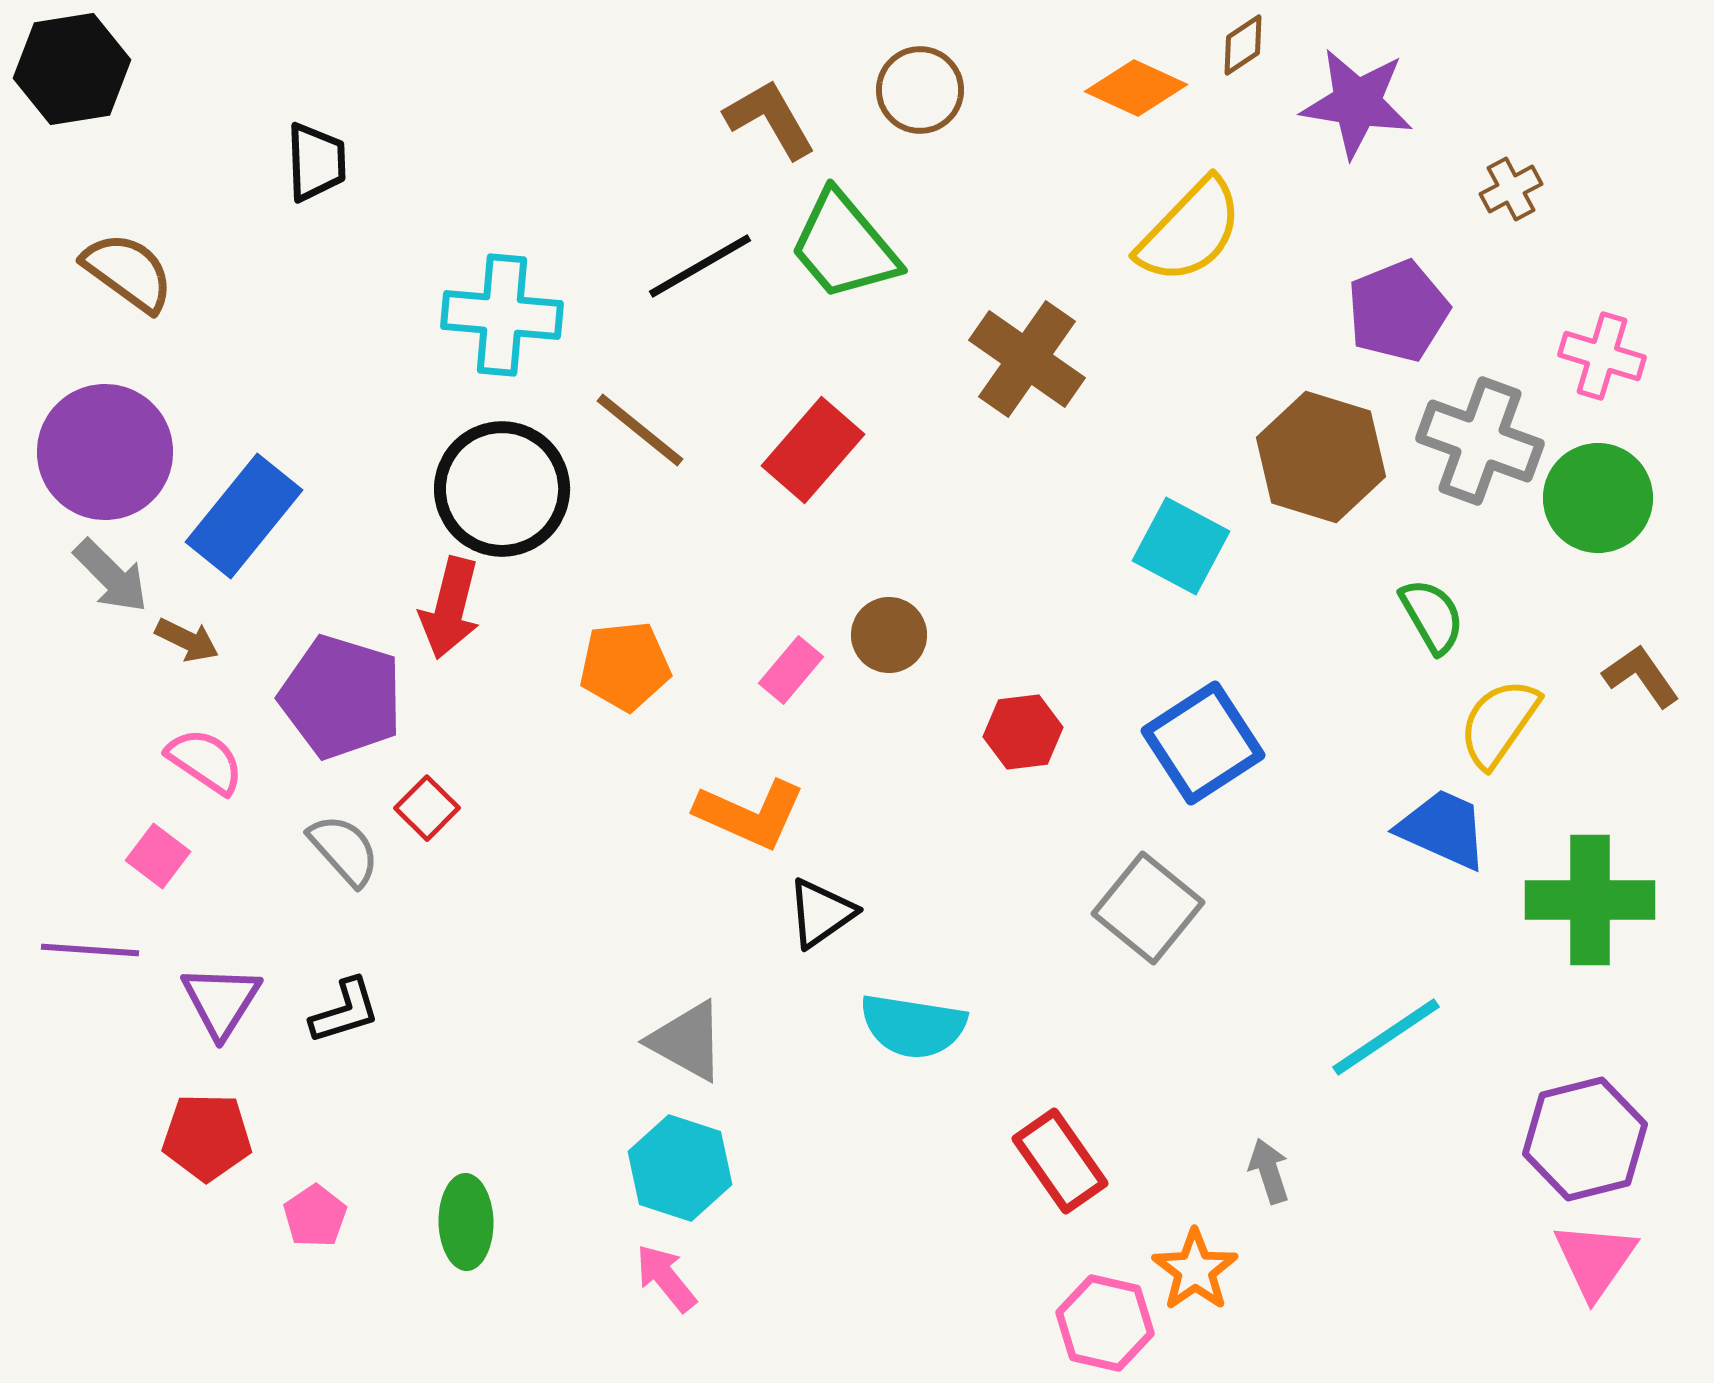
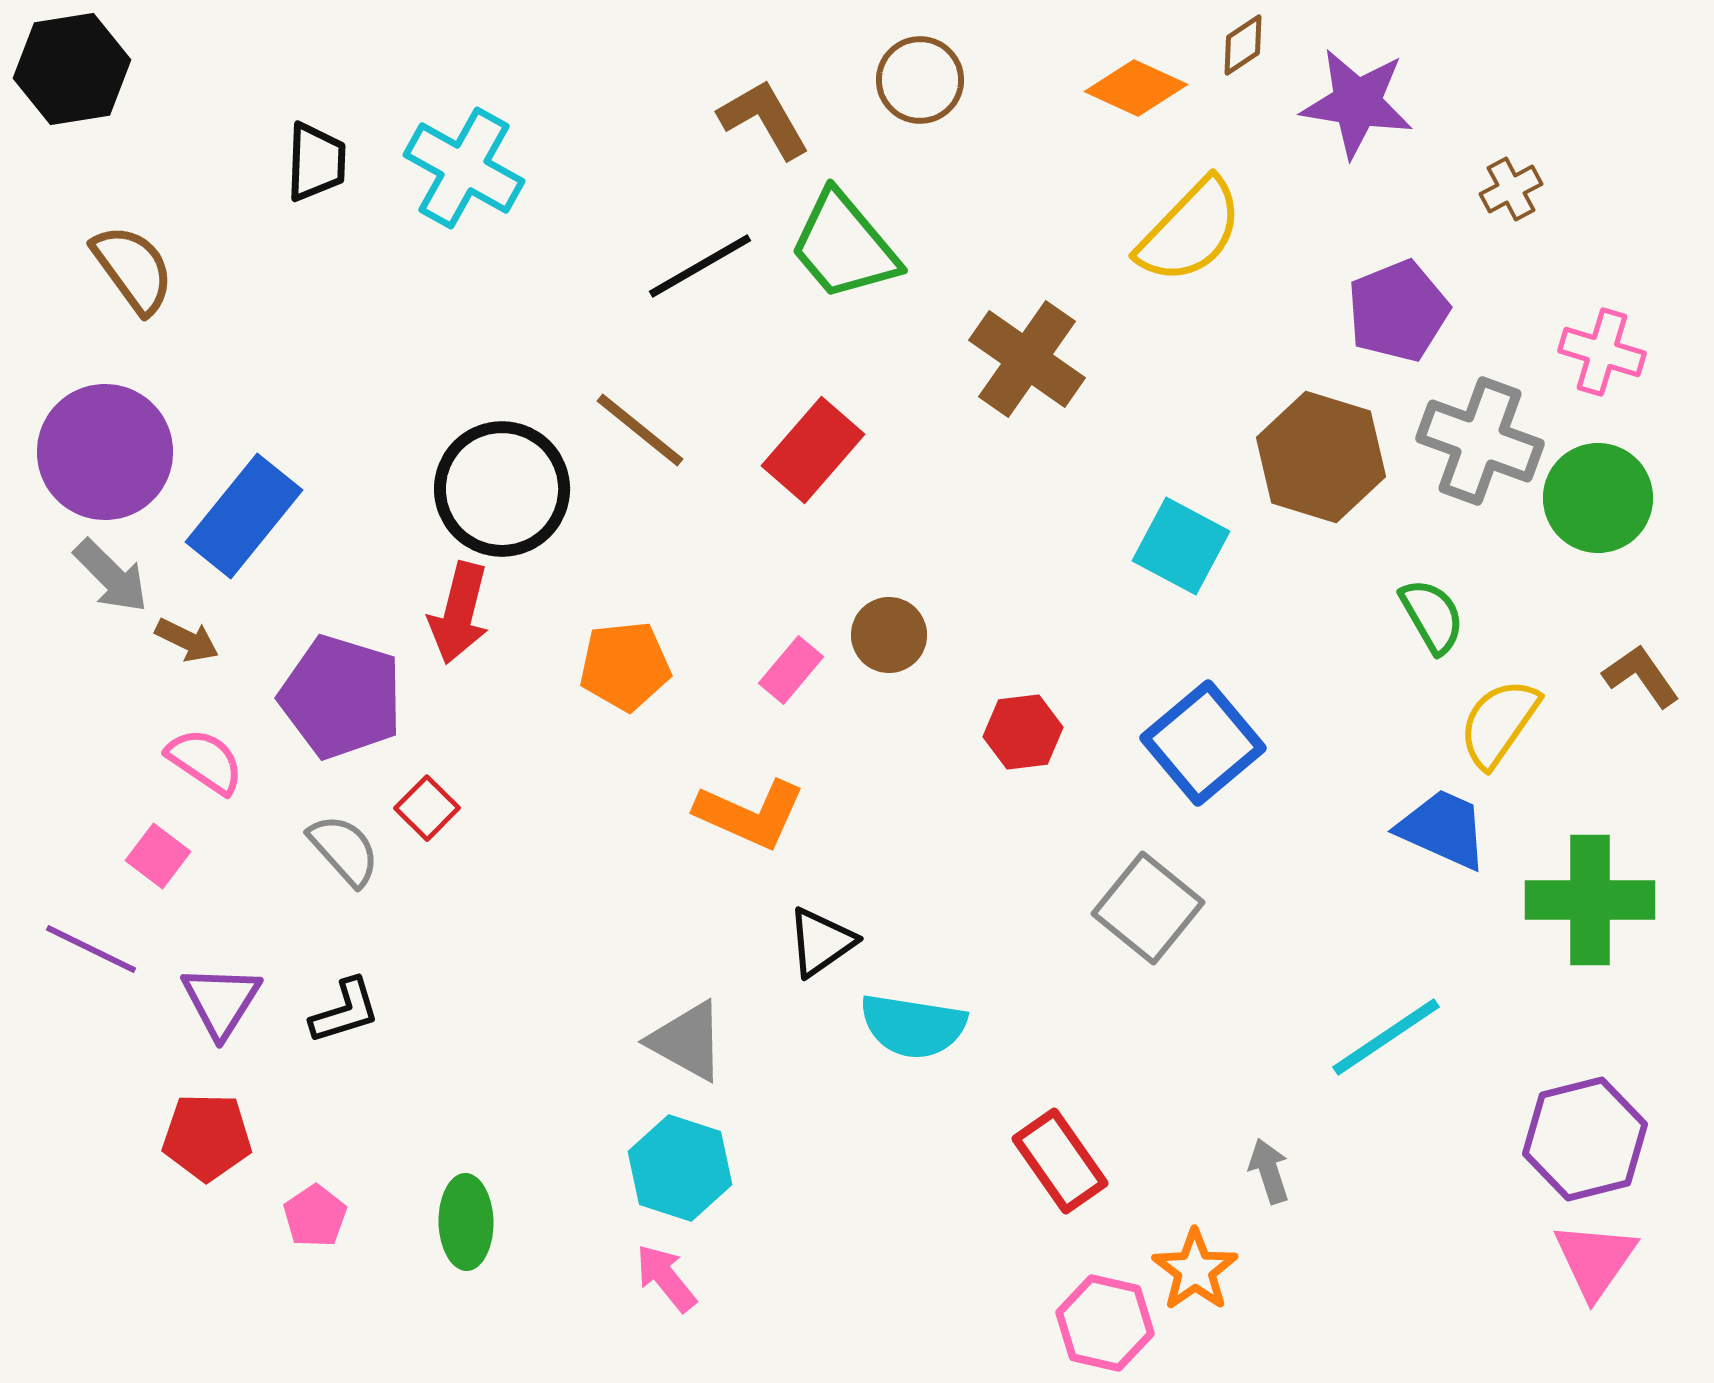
brown circle at (920, 90): moved 10 px up
brown L-shape at (770, 119): moved 6 px left
black trapezoid at (316, 162): rotated 4 degrees clockwise
brown semicircle at (128, 272): moved 5 px right, 3 px up; rotated 18 degrees clockwise
cyan cross at (502, 315): moved 38 px left, 147 px up; rotated 24 degrees clockwise
pink cross at (1602, 356): moved 4 px up
red arrow at (450, 608): moved 9 px right, 5 px down
blue square at (1203, 743): rotated 7 degrees counterclockwise
black triangle at (821, 913): moved 29 px down
purple line at (90, 950): moved 1 px right, 1 px up; rotated 22 degrees clockwise
